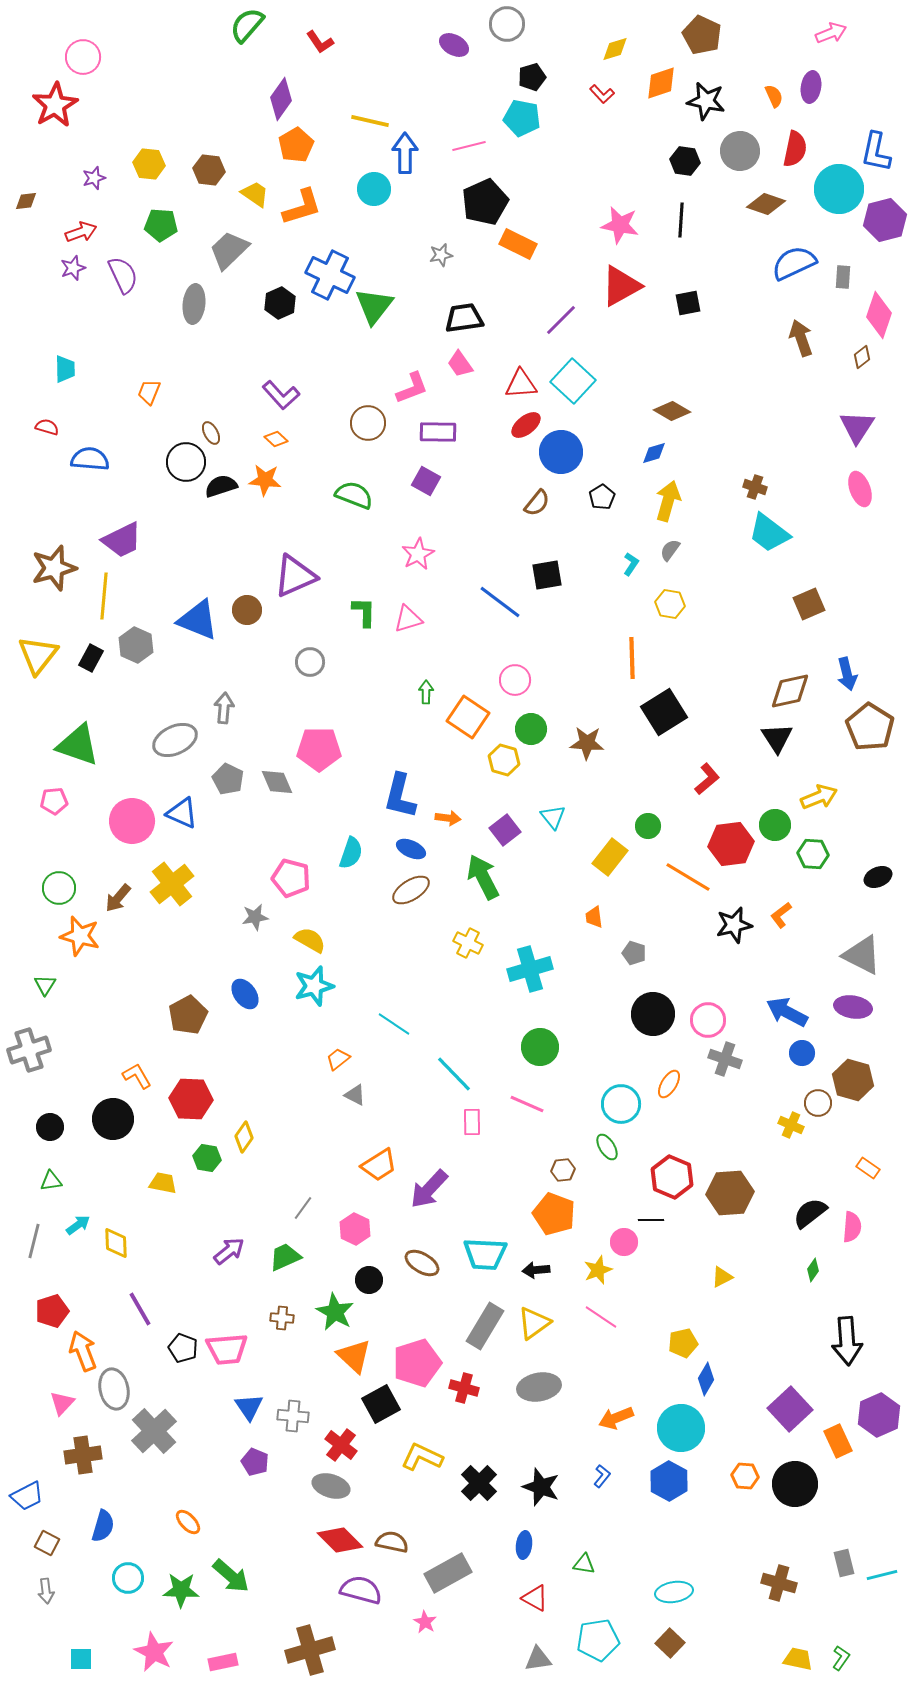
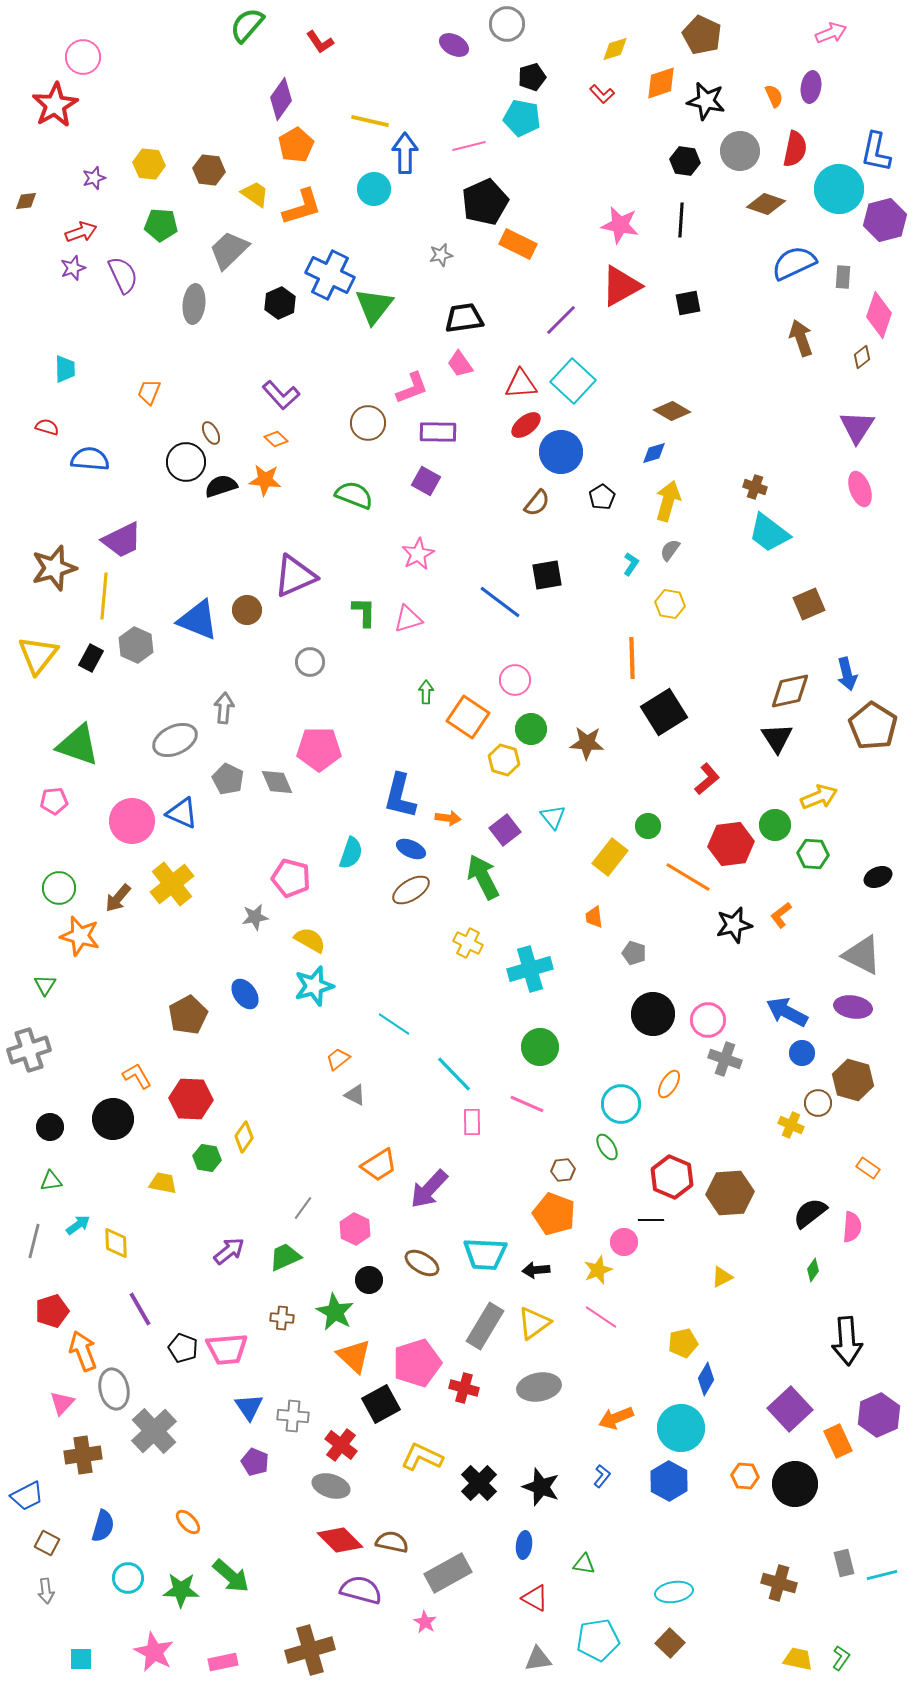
brown pentagon at (870, 727): moved 3 px right, 1 px up
